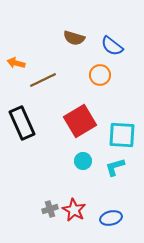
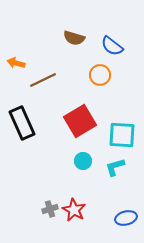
blue ellipse: moved 15 px right
